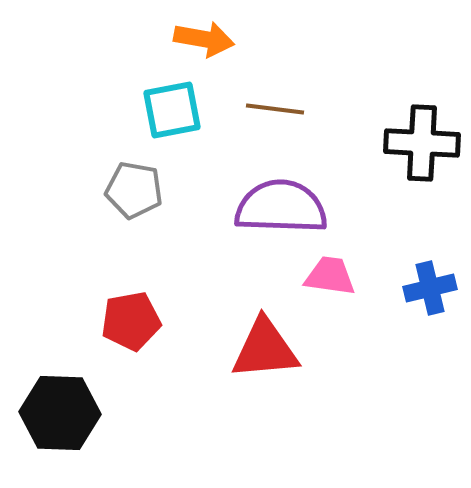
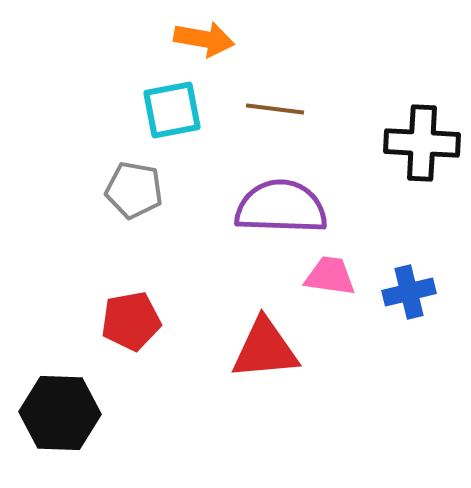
blue cross: moved 21 px left, 4 px down
